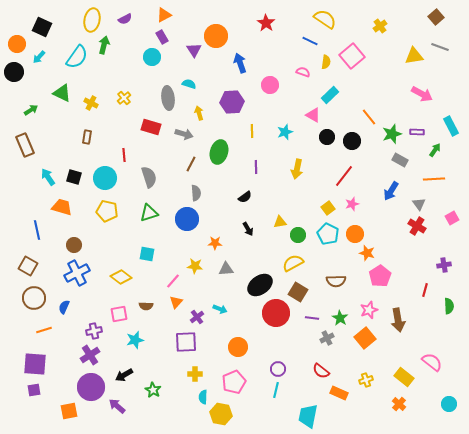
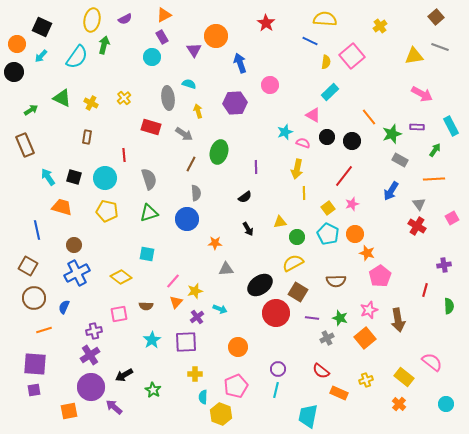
yellow semicircle at (325, 19): rotated 30 degrees counterclockwise
cyan arrow at (39, 57): moved 2 px right, 1 px up
pink semicircle at (303, 72): moved 71 px down
green triangle at (62, 93): moved 5 px down
cyan rectangle at (330, 95): moved 3 px up
purple hexagon at (232, 102): moved 3 px right, 1 px down
yellow arrow at (199, 113): moved 1 px left, 2 px up
yellow line at (252, 131): moved 52 px right, 62 px down
purple rectangle at (417, 132): moved 5 px up
gray arrow at (184, 134): rotated 18 degrees clockwise
gray semicircle at (149, 177): moved 2 px down
green circle at (298, 235): moved 1 px left, 2 px down
yellow star at (195, 266): moved 25 px down; rotated 21 degrees counterclockwise
green star at (340, 318): rotated 14 degrees counterclockwise
cyan star at (135, 340): moved 17 px right; rotated 18 degrees counterclockwise
pink pentagon at (234, 382): moved 2 px right, 4 px down
cyan circle at (449, 404): moved 3 px left
purple arrow at (117, 406): moved 3 px left, 1 px down
yellow hexagon at (221, 414): rotated 10 degrees clockwise
